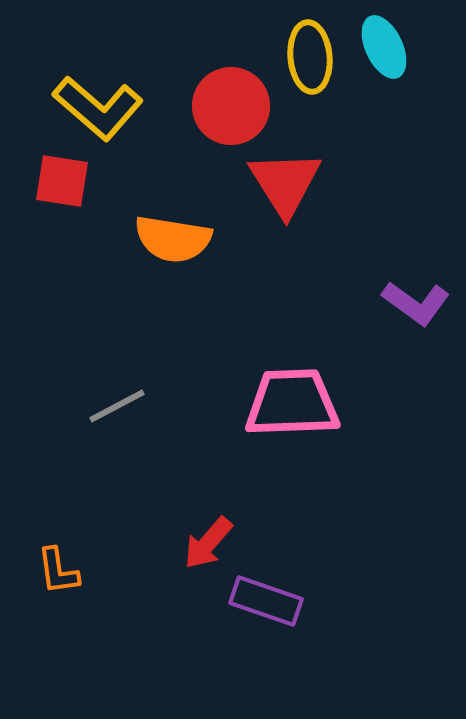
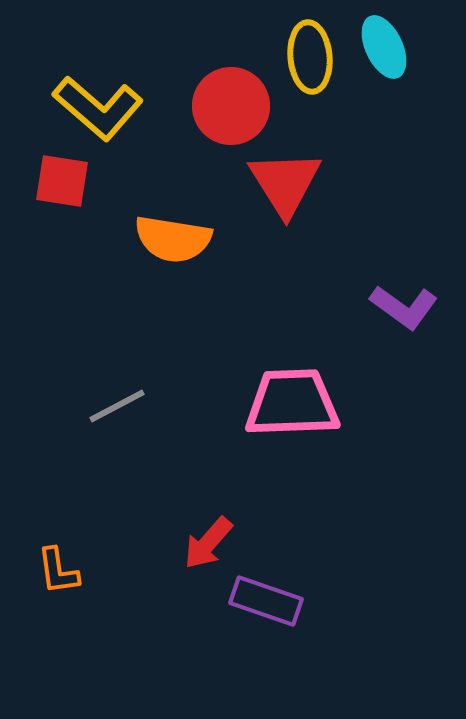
purple L-shape: moved 12 px left, 4 px down
